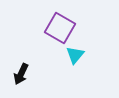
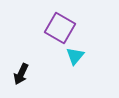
cyan triangle: moved 1 px down
